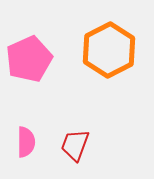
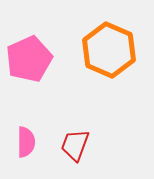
orange hexagon: rotated 10 degrees counterclockwise
